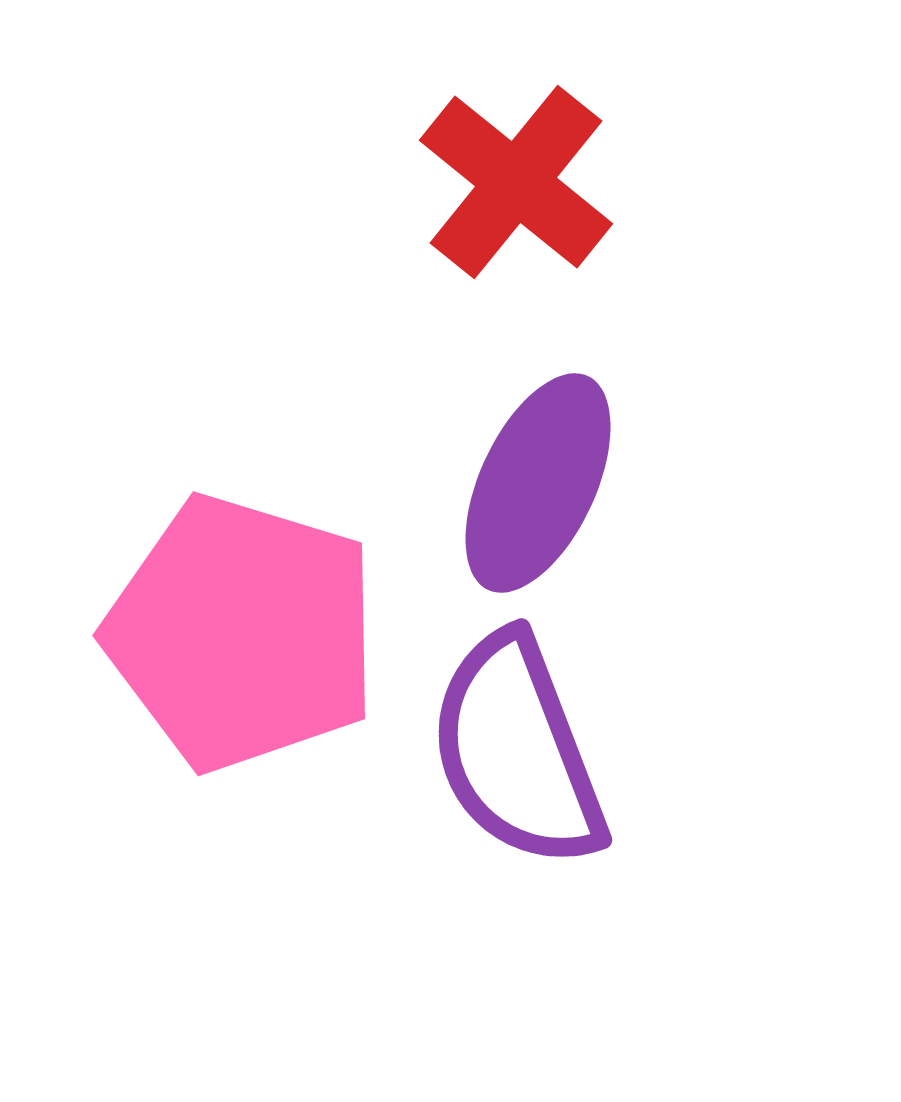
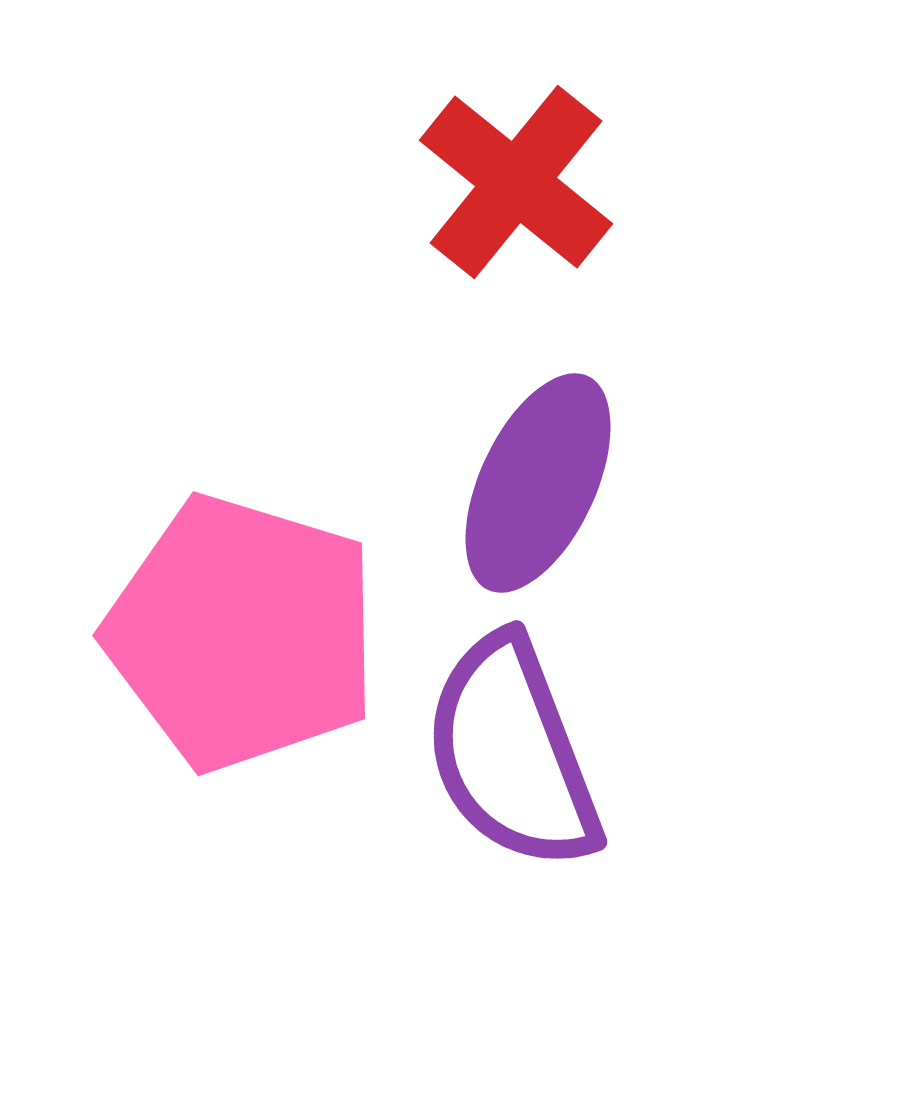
purple semicircle: moved 5 px left, 2 px down
